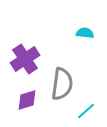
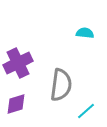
purple cross: moved 7 px left, 4 px down; rotated 8 degrees clockwise
gray semicircle: moved 1 px left, 1 px down
purple diamond: moved 11 px left, 4 px down
